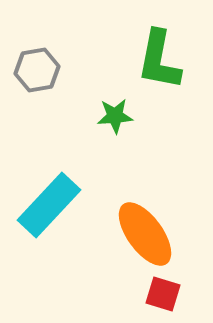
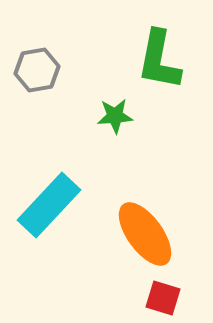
red square: moved 4 px down
